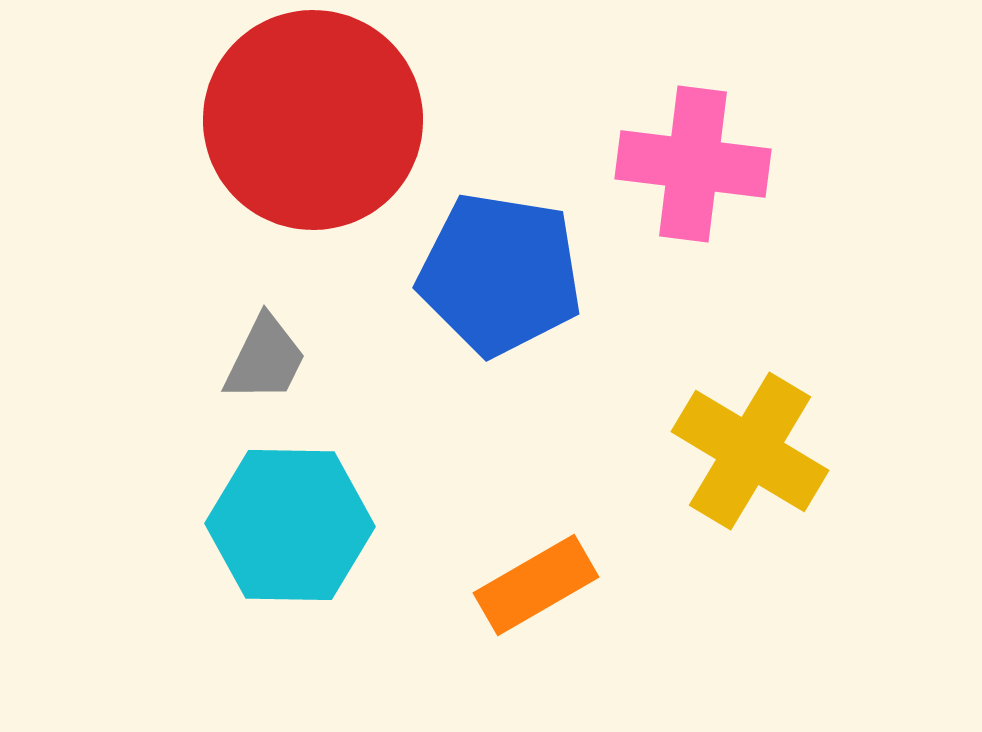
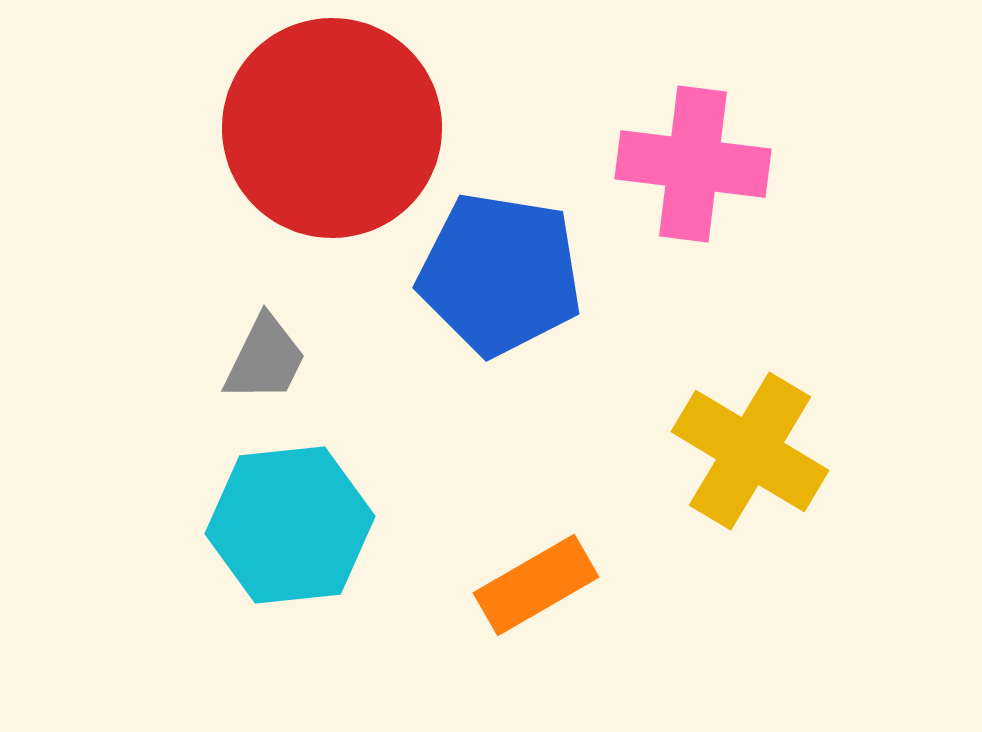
red circle: moved 19 px right, 8 px down
cyan hexagon: rotated 7 degrees counterclockwise
